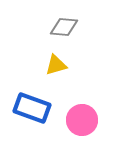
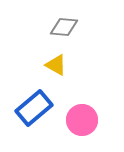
yellow triangle: rotated 45 degrees clockwise
blue rectangle: moved 2 px right; rotated 60 degrees counterclockwise
